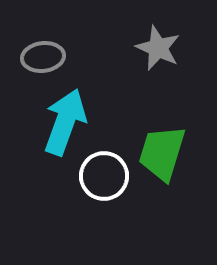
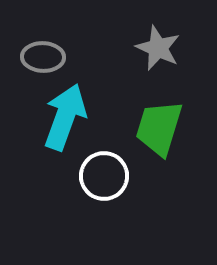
gray ellipse: rotated 9 degrees clockwise
cyan arrow: moved 5 px up
green trapezoid: moved 3 px left, 25 px up
